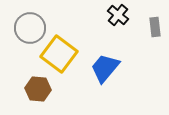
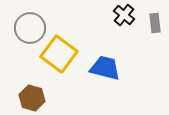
black cross: moved 6 px right
gray rectangle: moved 4 px up
blue trapezoid: rotated 64 degrees clockwise
brown hexagon: moved 6 px left, 9 px down; rotated 10 degrees clockwise
